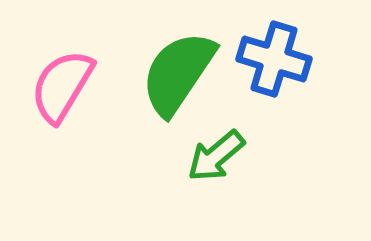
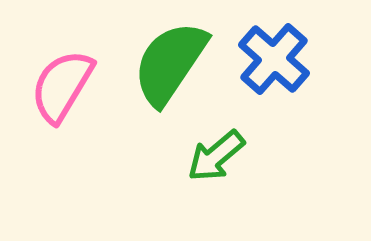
blue cross: rotated 24 degrees clockwise
green semicircle: moved 8 px left, 10 px up
